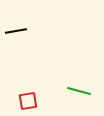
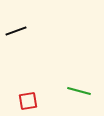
black line: rotated 10 degrees counterclockwise
